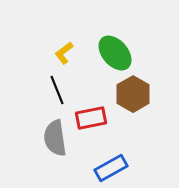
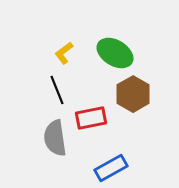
green ellipse: rotated 18 degrees counterclockwise
